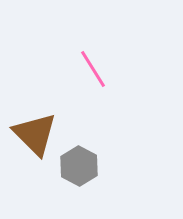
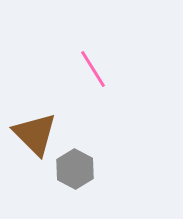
gray hexagon: moved 4 px left, 3 px down
